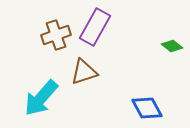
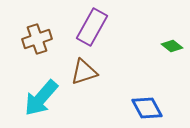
purple rectangle: moved 3 px left
brown cross: moved 19 px left, 4 px down
